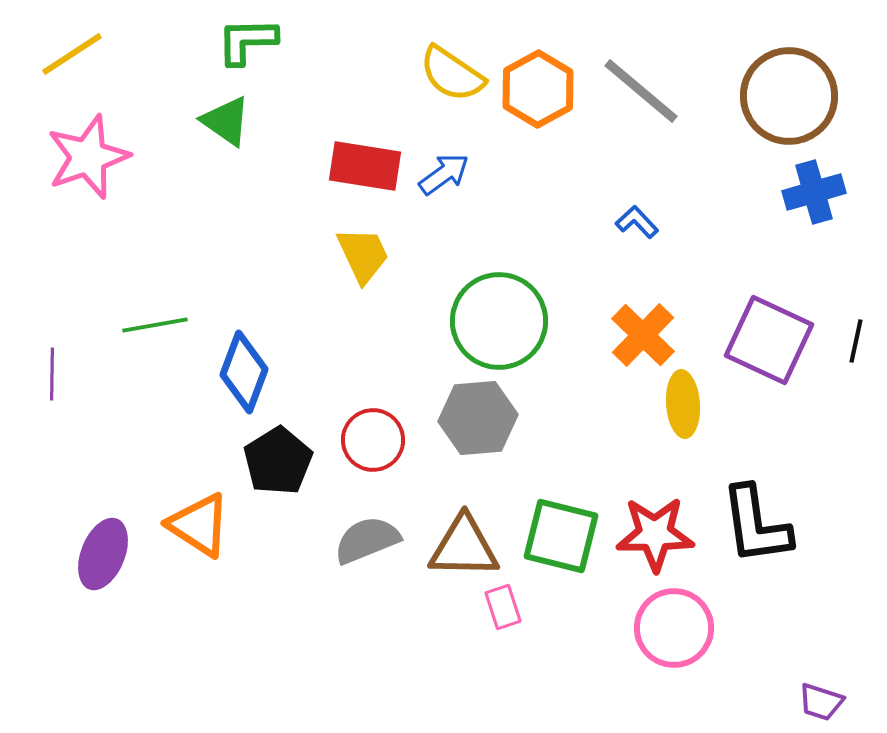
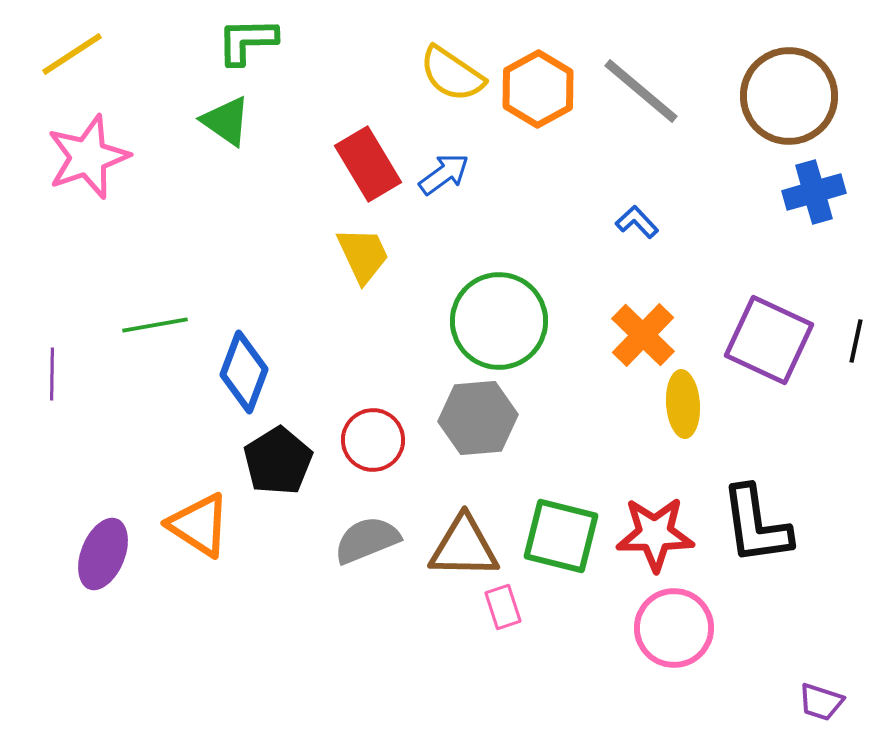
red rectangle: moved 3 px right, 2 px up; rotated 50 degrees clockwise
